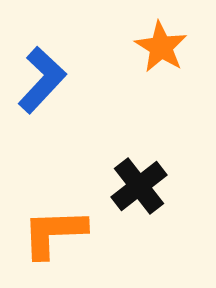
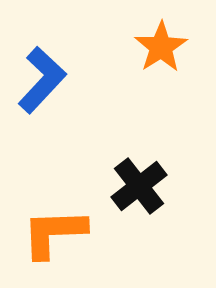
orange star: rotated 8 degrees clockwise
